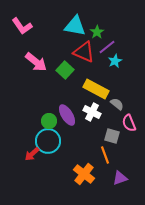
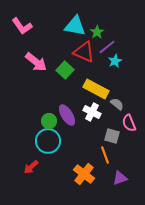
red arrow: moved 1 px left, 13 px down
